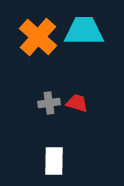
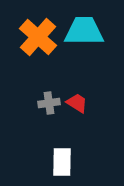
red trapezoid: rotated 15 degrees clockwise
white rectangle: moved 8 px right, 1 px down
